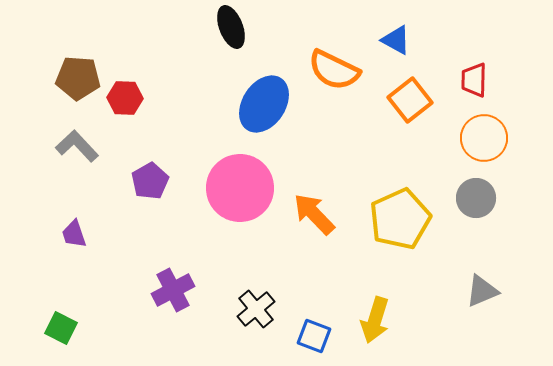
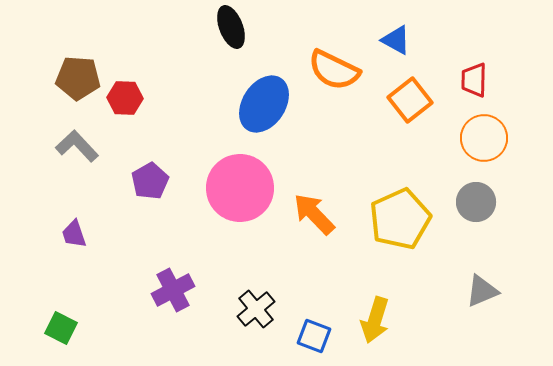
gray circle: moved 4 px down
